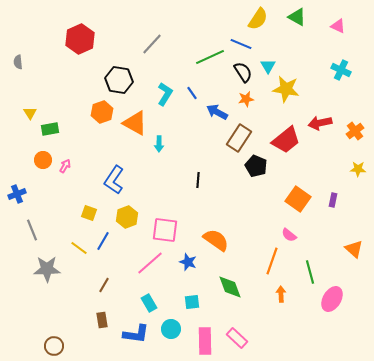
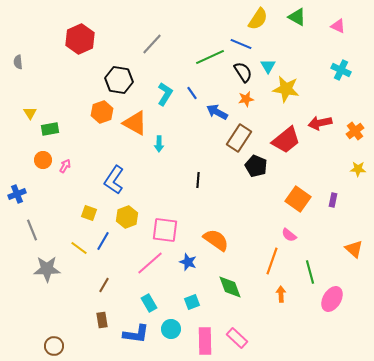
cyan square at (192, 302): rotated 14 degrees counterclockwise
